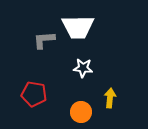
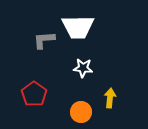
red pentagon: rotated 25 degrees clockwise
